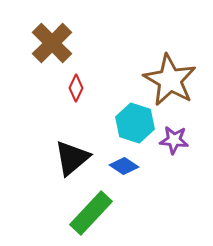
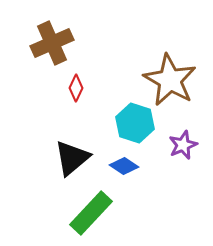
brown cross: rotated 21 degrees clockwise
purple star: moved 9 px right, 5 px down; rotated 28 degrees counterclockwise
